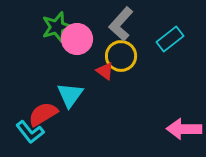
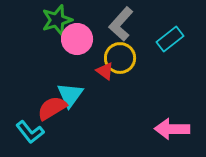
green star: moved 7 px up
yellow circle: moved 1 px left, 2 px down
red semicircle: moved 9 px right, 6 px up
pink arrow: moved 12 px left
